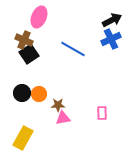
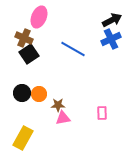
brown cross: moved 2 px up
